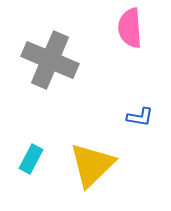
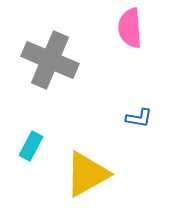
blue L-shape: moved 1 px left, 1 px down
cyan rectangle: moved 13 px up
yellow triangle: moved 5 px left, 9 px down; rotated 15 degrees clockwise
